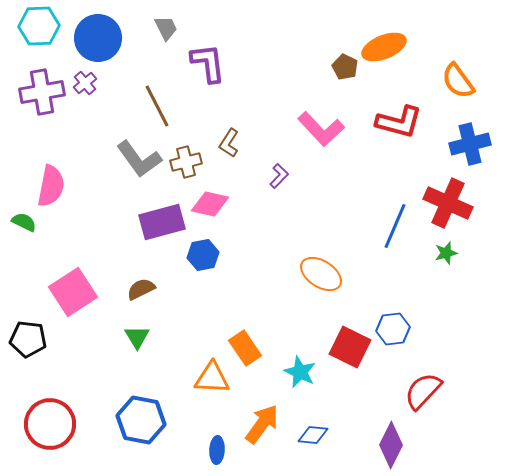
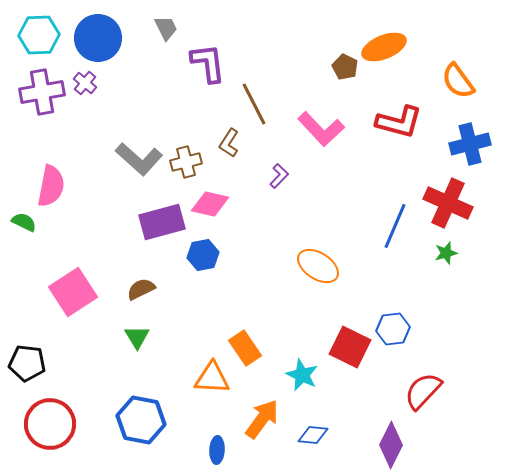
cyan hexagon at (39, 26): moved 9 px down
purple cross at (85, 83): rotated 10 degrees counterclockwise
brown line at (157, 106): moved 97 px right, 2 px up
gray L-shape at (139, 159): rotated 12 degrees counterclockwise
orange ellipse at (321, 274): moved 3 px left, 8 px up
black pentagon at (28, 339): moved 1 px left, 24 px down
cyan star at (300, 372): moved 2 px right, 3 px down
orange arrow at (262, 424): moved 5 px up
